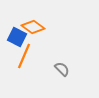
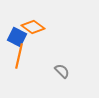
orange line: moved 5 px left; rotated 10 degrees counterclockwise
gray semicircle: moved 2 px down
